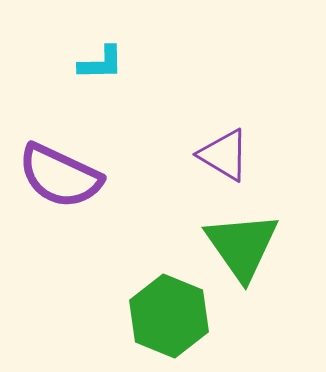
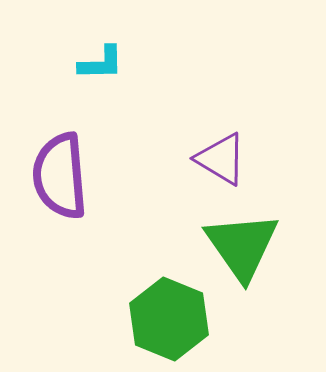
purple triangle: moved 3 px left, 4 px down
purple semicircle: rotated 60 degrees clockwise
green hexagon: moved 3 px down
